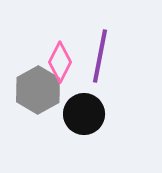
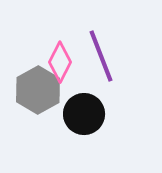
purple line: moved 1 px right; rotated 32 degrees counterclockwise
